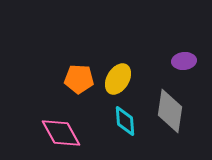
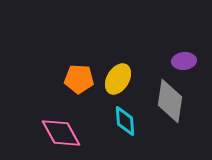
gray diamond: moved 10 px up
